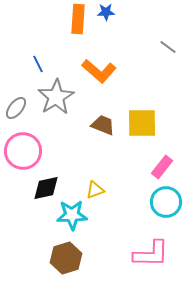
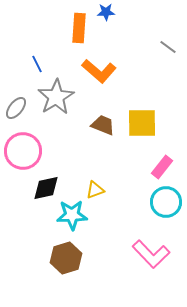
orange rectangle: moved 1 px right, 9 px down
blue line: moved 1 px left
pink L-shape: rotated 45 degrees clockwise
